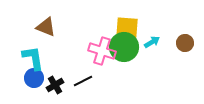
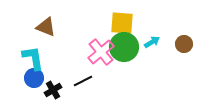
yellow square: moved 5 px left, 5 px up
brown circle: moved 1 px left, 1 px down
pink cross: moved 1 px left, 1 px down; rotated 32 degrees clockwise
black cross: moved 2 px left, 5 px down
